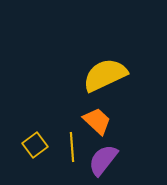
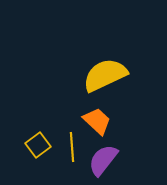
yellow square: moved 3 px right
